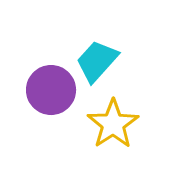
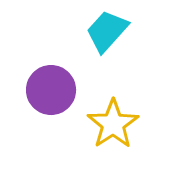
cyan trapezoid: moved 10 px right, 30 px up
